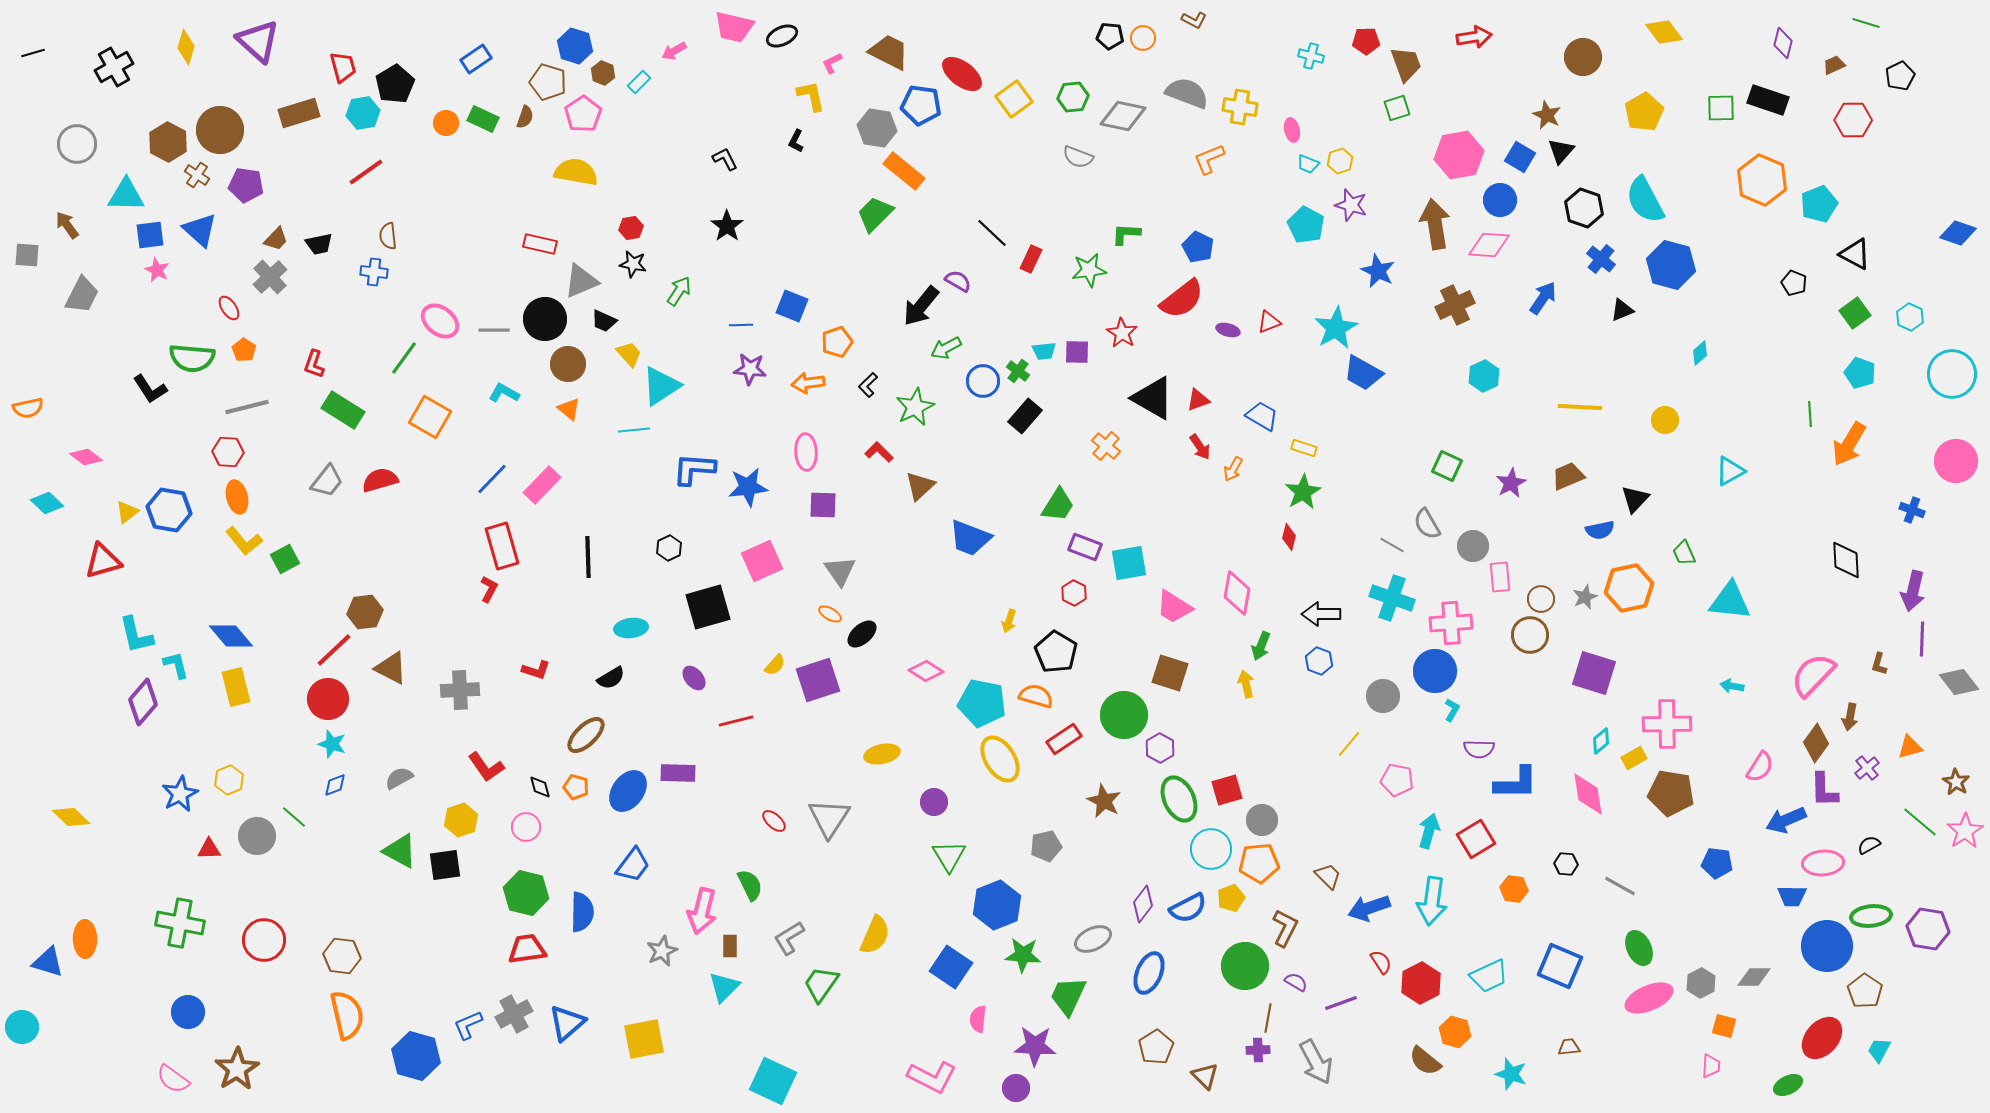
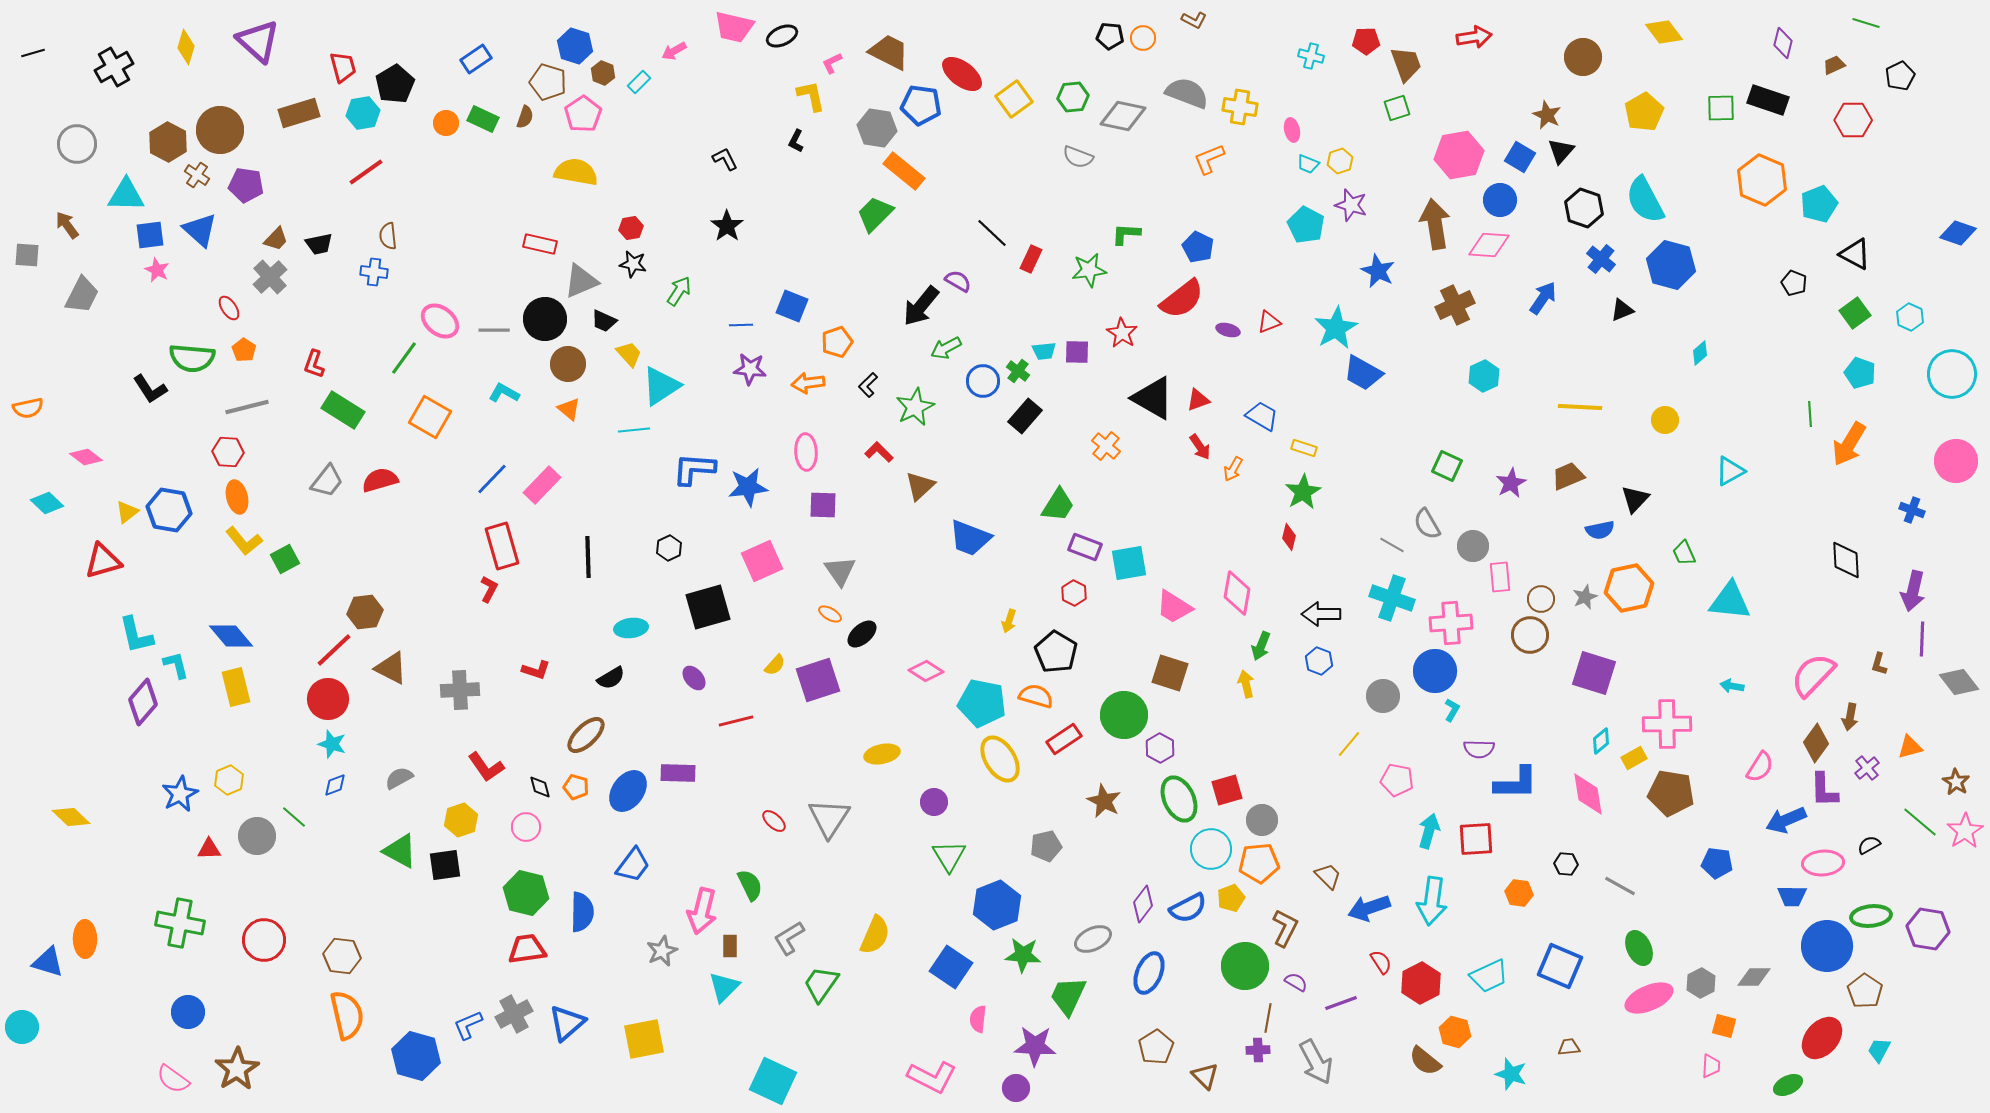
red square at (1476, 839): rotated 27 degrees clockwise
orange hexagon at (1514, 889): moved 5 px right, 4 px down
